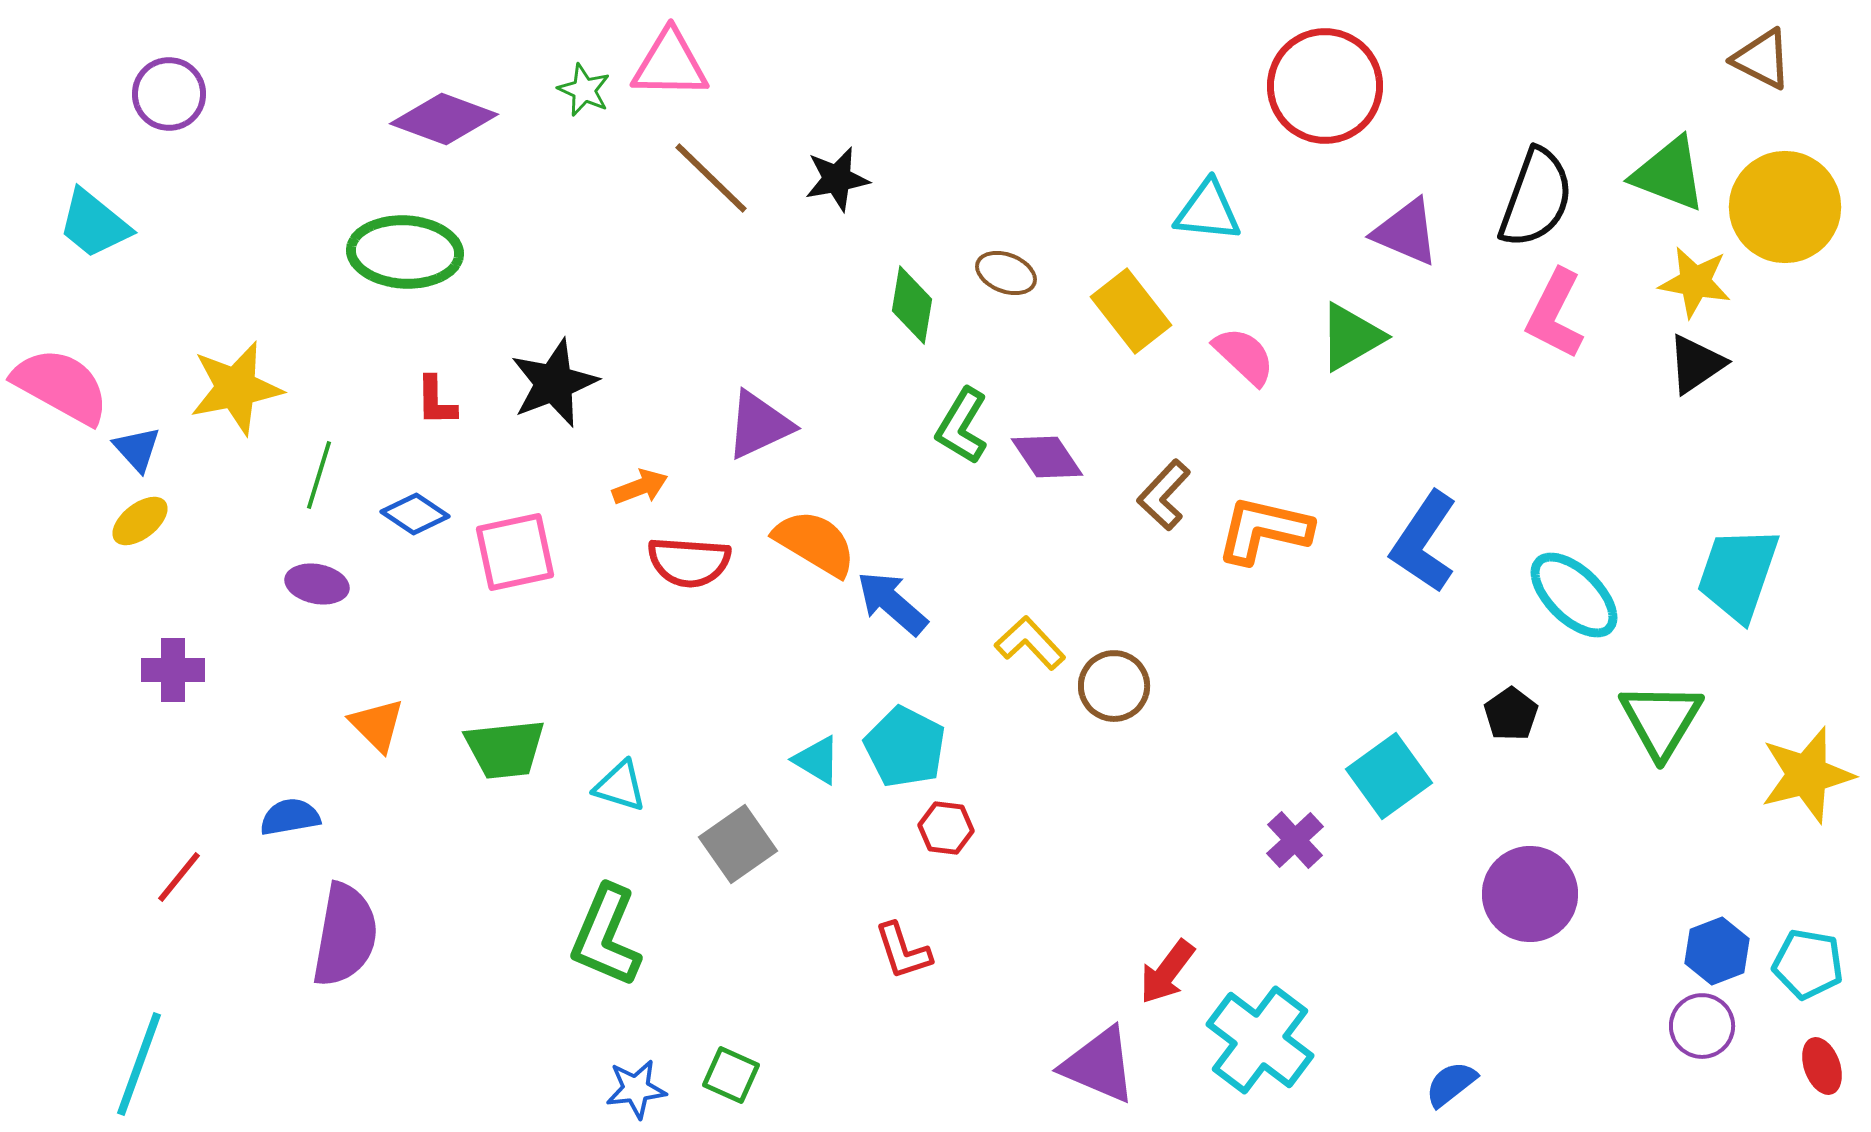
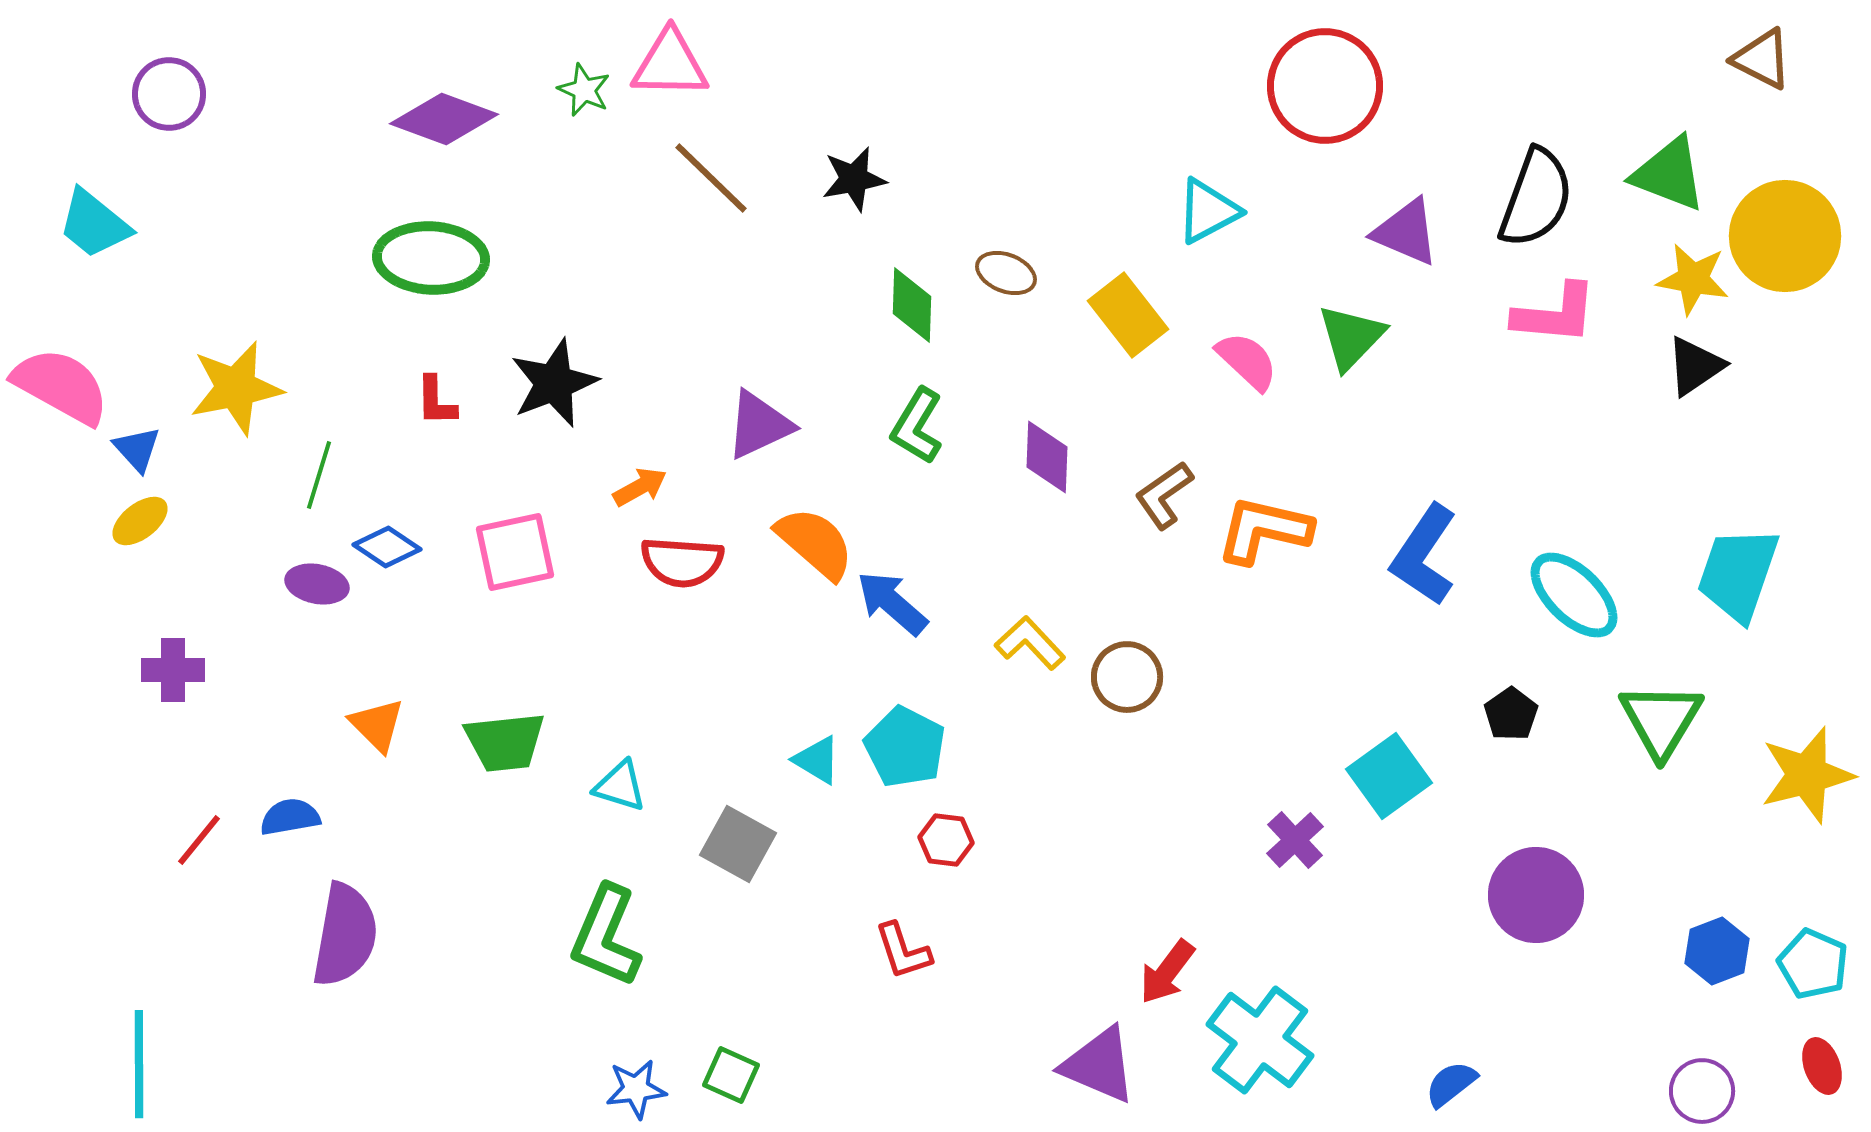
black star at (837, 179): moved 17 px right
yellow circle at (1785, 207): moved 29 px down
cyan triangle at (1208, 211): rotated 34 degrees counterclockwise
green ellipse at (405, 252): moved 26 px right, 6 px down
yellow star at (1695, 282): moved 2 px left, 3 px up
green diamond at (912, 305): rotated 8 degrees counterclockwise
yellow rectangle at (1131, 311): moved 3 px left, 4 px down
pink L-shape at (1555, 314): rotated 112 degrees counterclockwise
green triangle at (1351, 337): rotated 16 degrees counterclockwise
pink semicircle at (1244, 356): moved 3 px right, 5 px down
black triangle at (1696, 364): moved 1 px left, 2 px down
green L-shape at (962, 426): moved 45 px left
purple diamond at (1047, 457): rotated 36 degrees clockwise
orange arrow at (640, 487): rotated 8 degrees counterclockwise
brown L-shape at (1164, 495): rotated 12 degrees clockwise
blue diamond at (415, 514): moved 28 px left, 33 px down
blue L-shape at (1424, 542): moved 13 px down
orange semicircle at (815, 543): rotated 10 degrees clockwise
red semicircle at (689, 562): moved 7 px left
brown circle at (1114, 686): moved 13 px right, 9 px up
green trapezoid at (505, 749): moved 7 px up
red hexagon at (946, 828): moved 12 px down
gray square at (738, 844): rotated 26 degrees counterclockwise
red line at (179, 877): moved 20 px right, 37 px up
purple circle at (1530, 894): moved 6 px right, 1 px down
cyan pentagon at (1808, 964): moved 5 px right; rotated 14 degrees clockwise
purple circle at (1702, 1026): moved 65 px down
cyan line at (139, 1064): rotated 20 degrees counterclockwise
